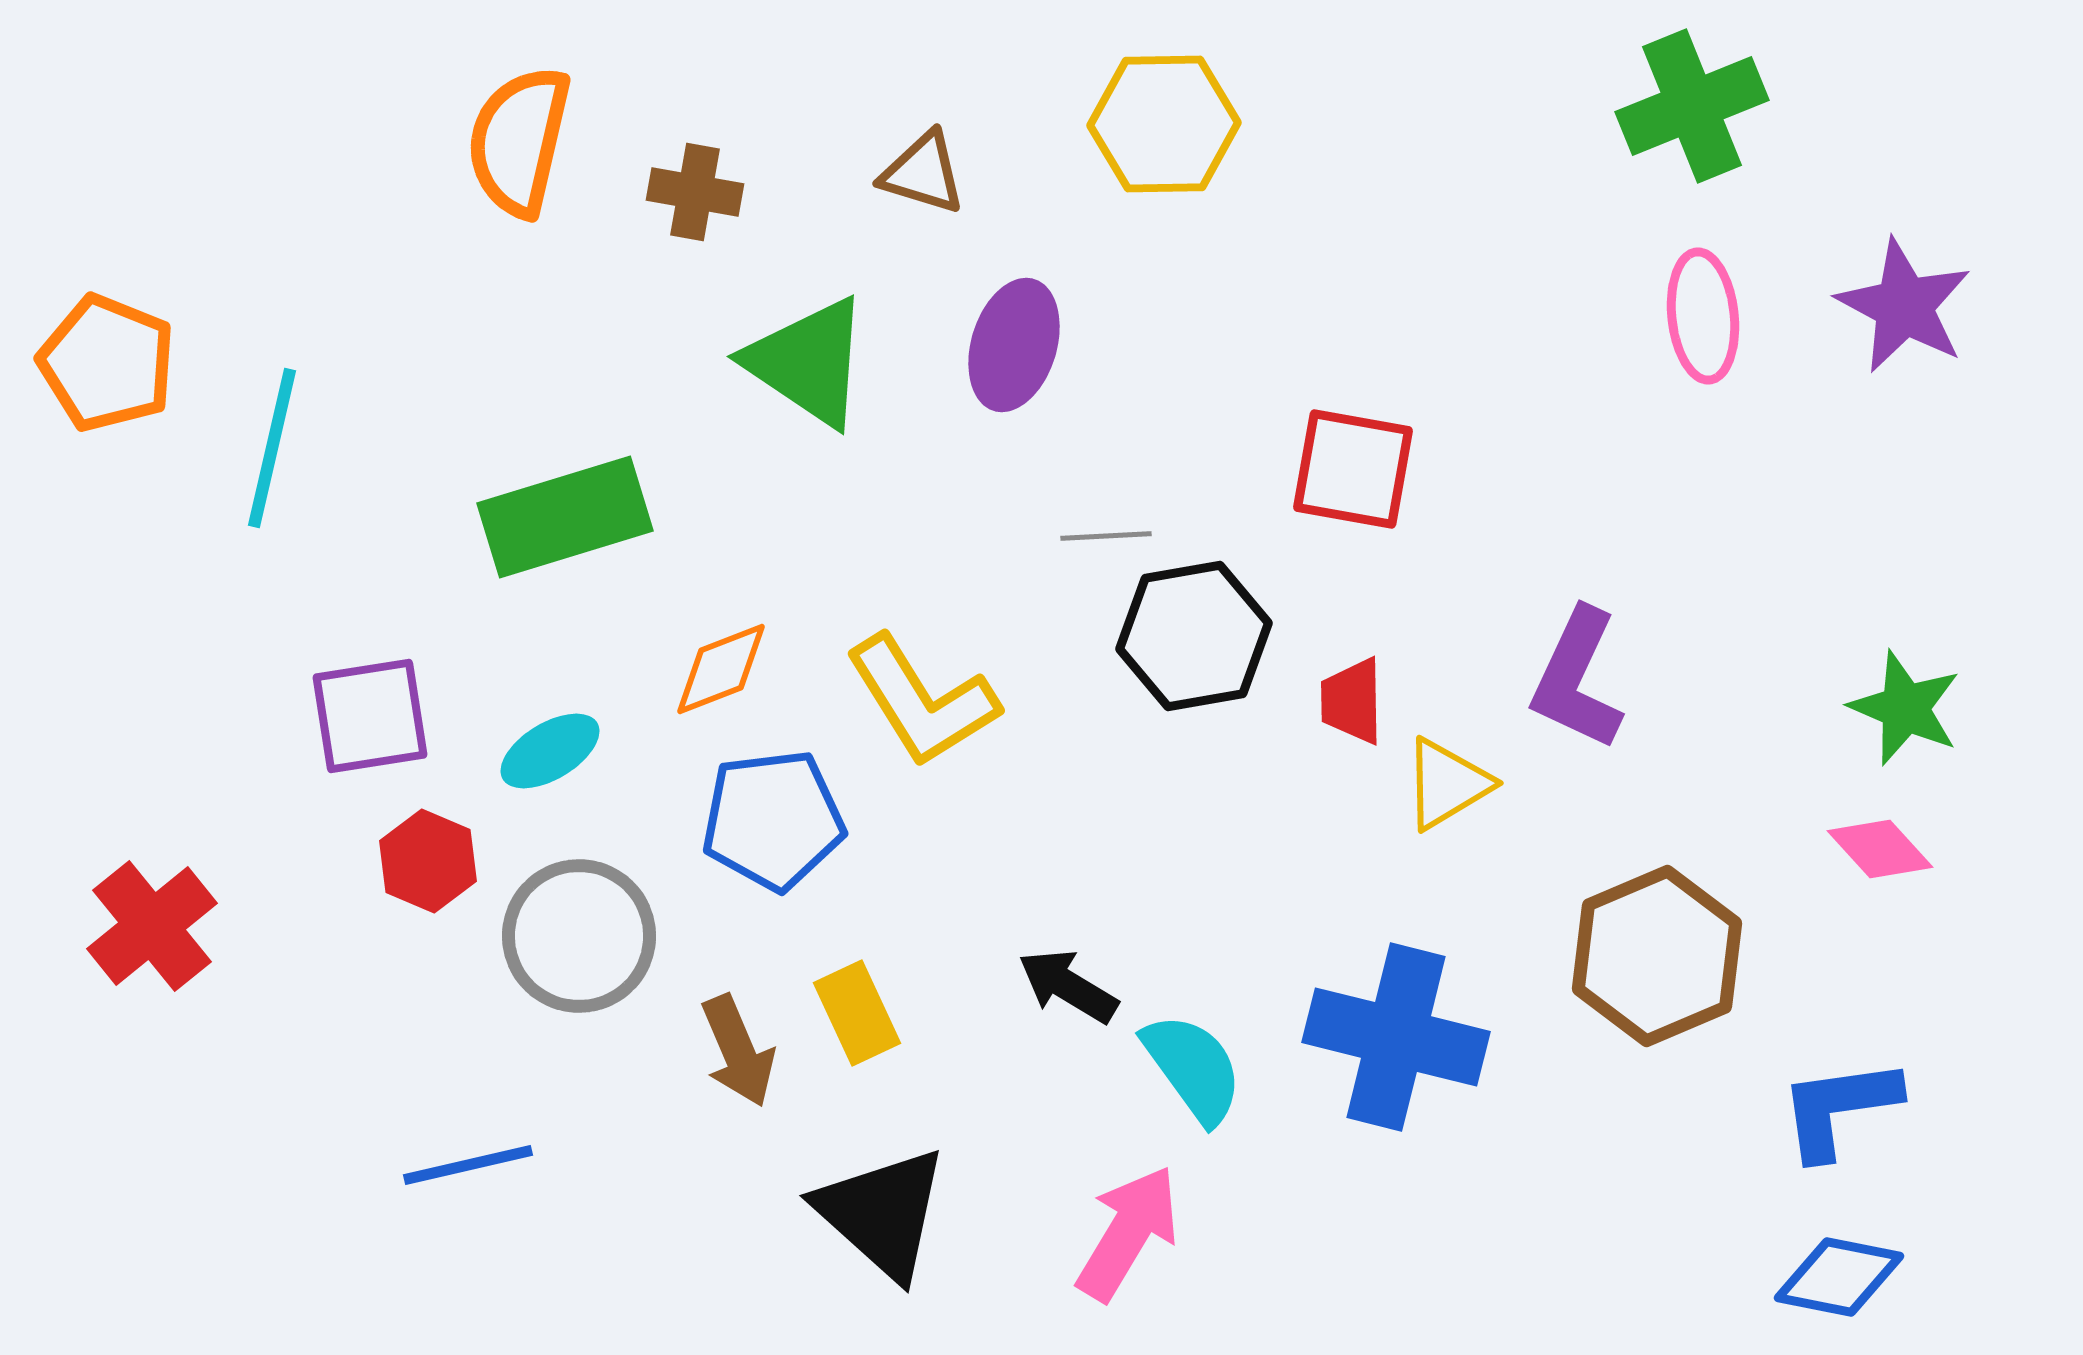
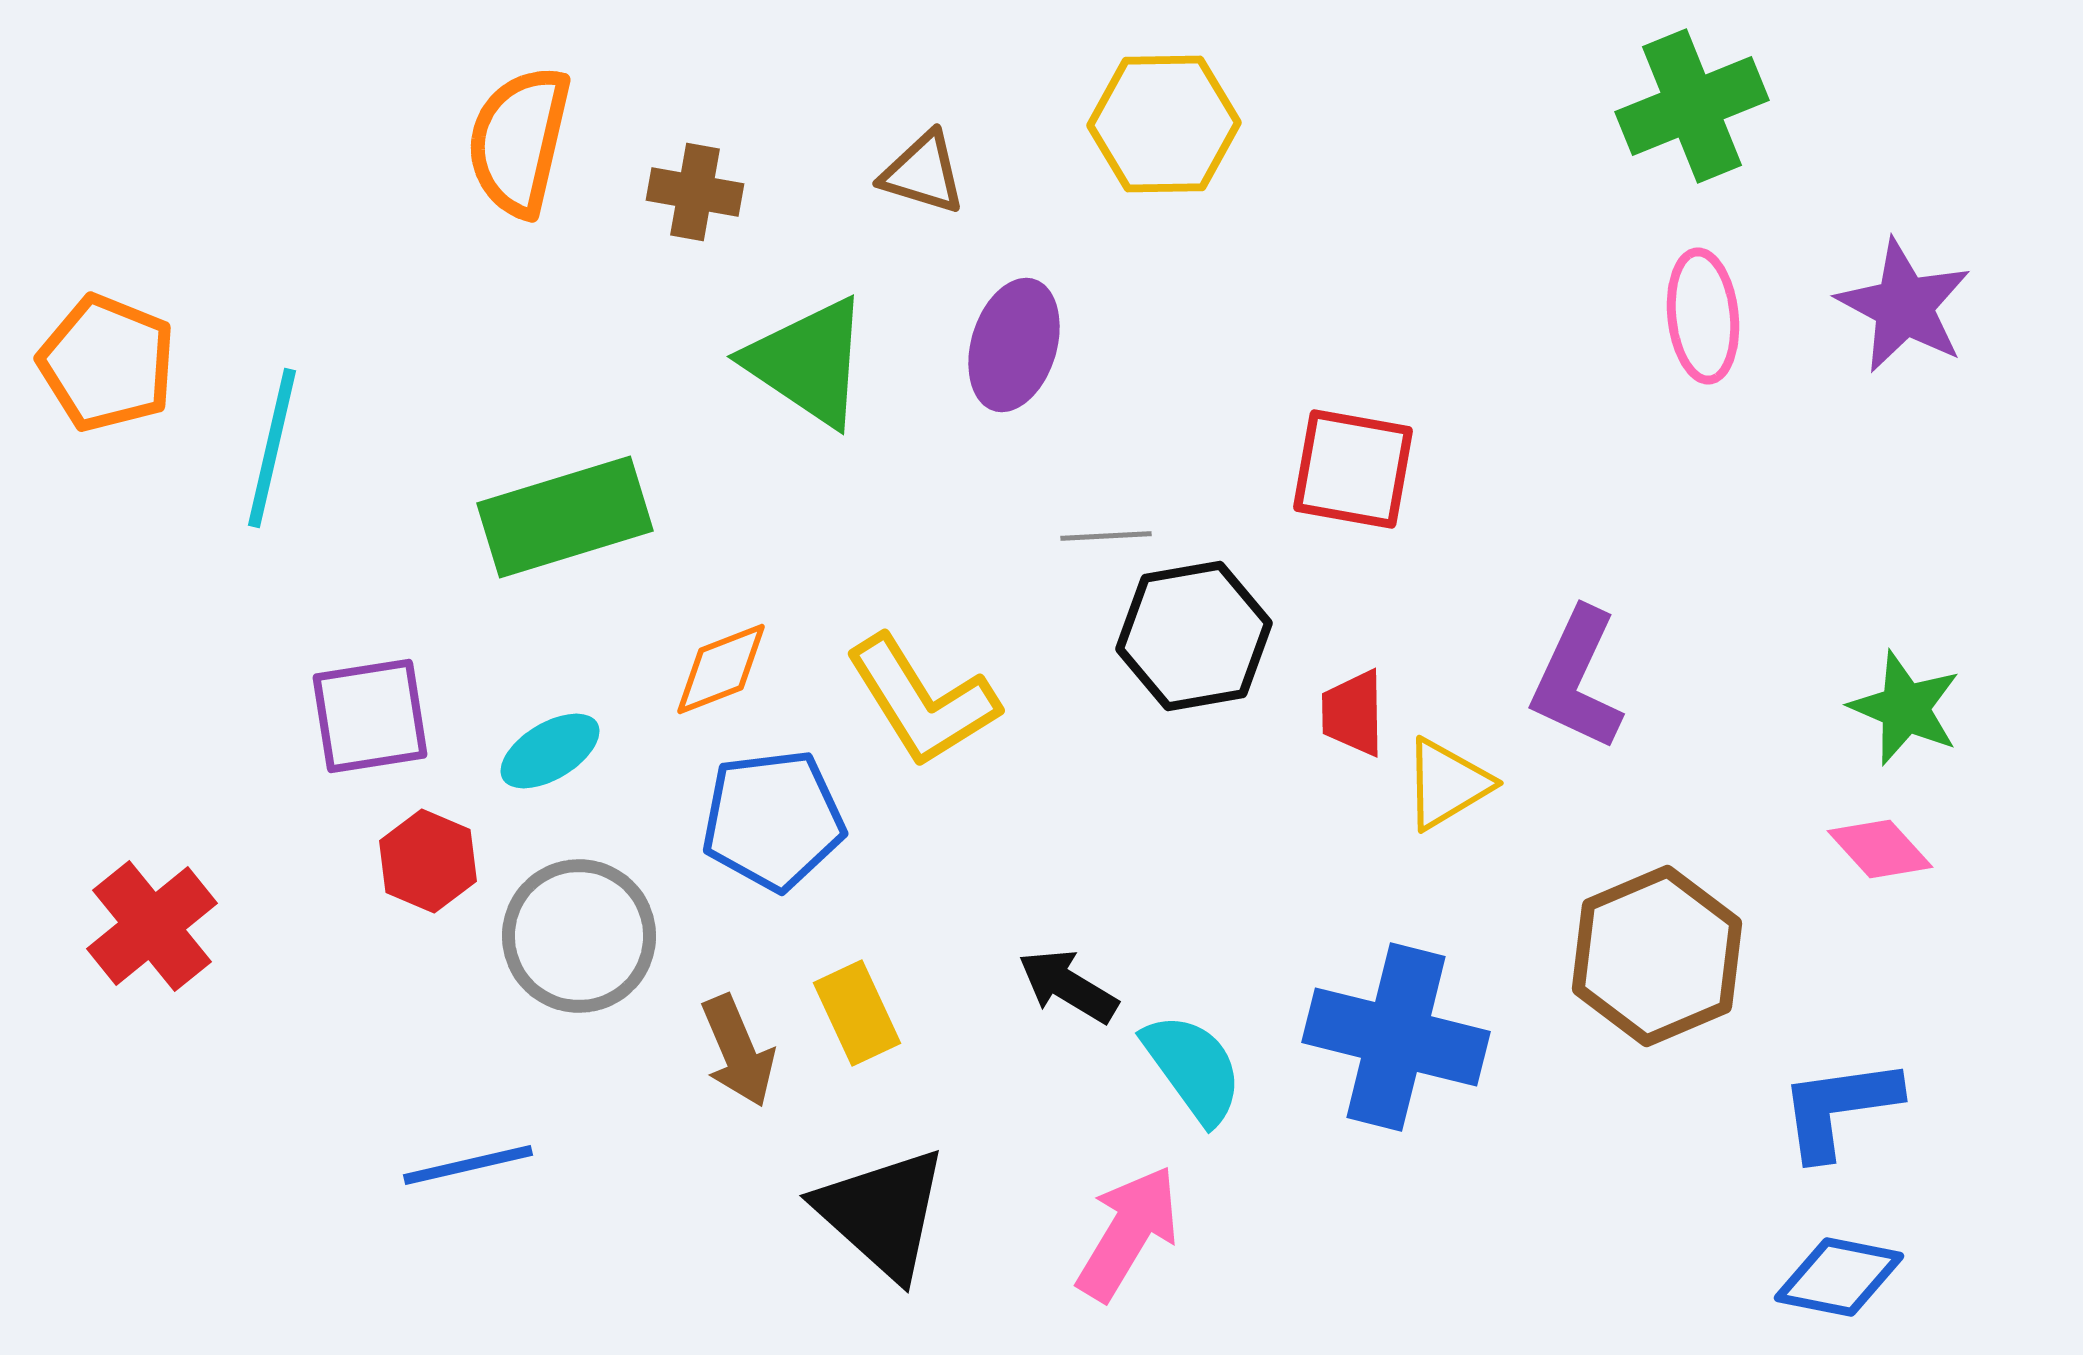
red trapezoid: moved 1 px right, 12 px down
